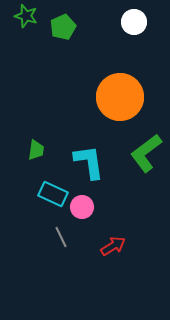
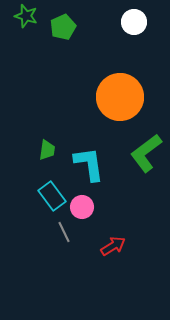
green trapezoid: moved 11 px right
cyan L-shape: moved 2 px down
cyan rectangle: moved 1 px left, 2 px down; rotated 28 degrees clockwise
gray line: moved 3 px right, 5 px up
